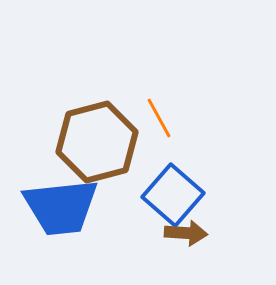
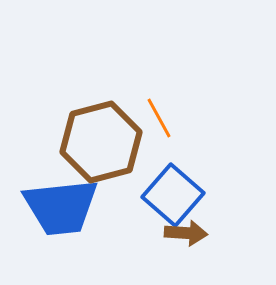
brown hexagon: moved 4 px right
